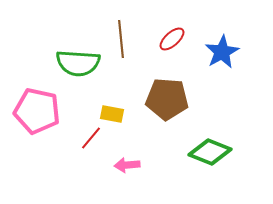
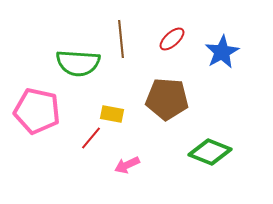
pink arrow: rotated 20 degrees counterclockwise
